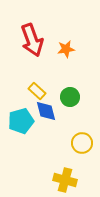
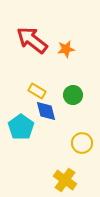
red arrow: rotated 148 degrees clockwise
yellow rectangle: rotated 12 degrees counterclockwise
green circle: moved 3 px right, 2 px up
cyan pentagon: moved 6 px down; rotated 20 degrees counterclockwise
yellow cross: rotated 20 degrees clockwise
